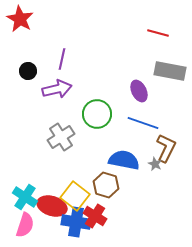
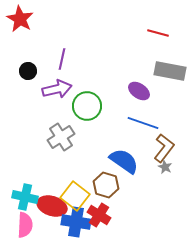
purple ellipse: rotated 30 degrees counterclockwise
green circle: moved 10 px left, 8 px up
brown L-shape: moved 2 px left; rotated 12 degrees clockwise
blue semicircle: moved 1 px down; rotated 24 degrees clockwise
gray star: moved 10 px right, 3 px down
cyan cross: rotated 20 degrees counterclockwise
red cross: moved 4 px right, 1 px up
pink semicircle: rotated 15 degrees counterclockwise
